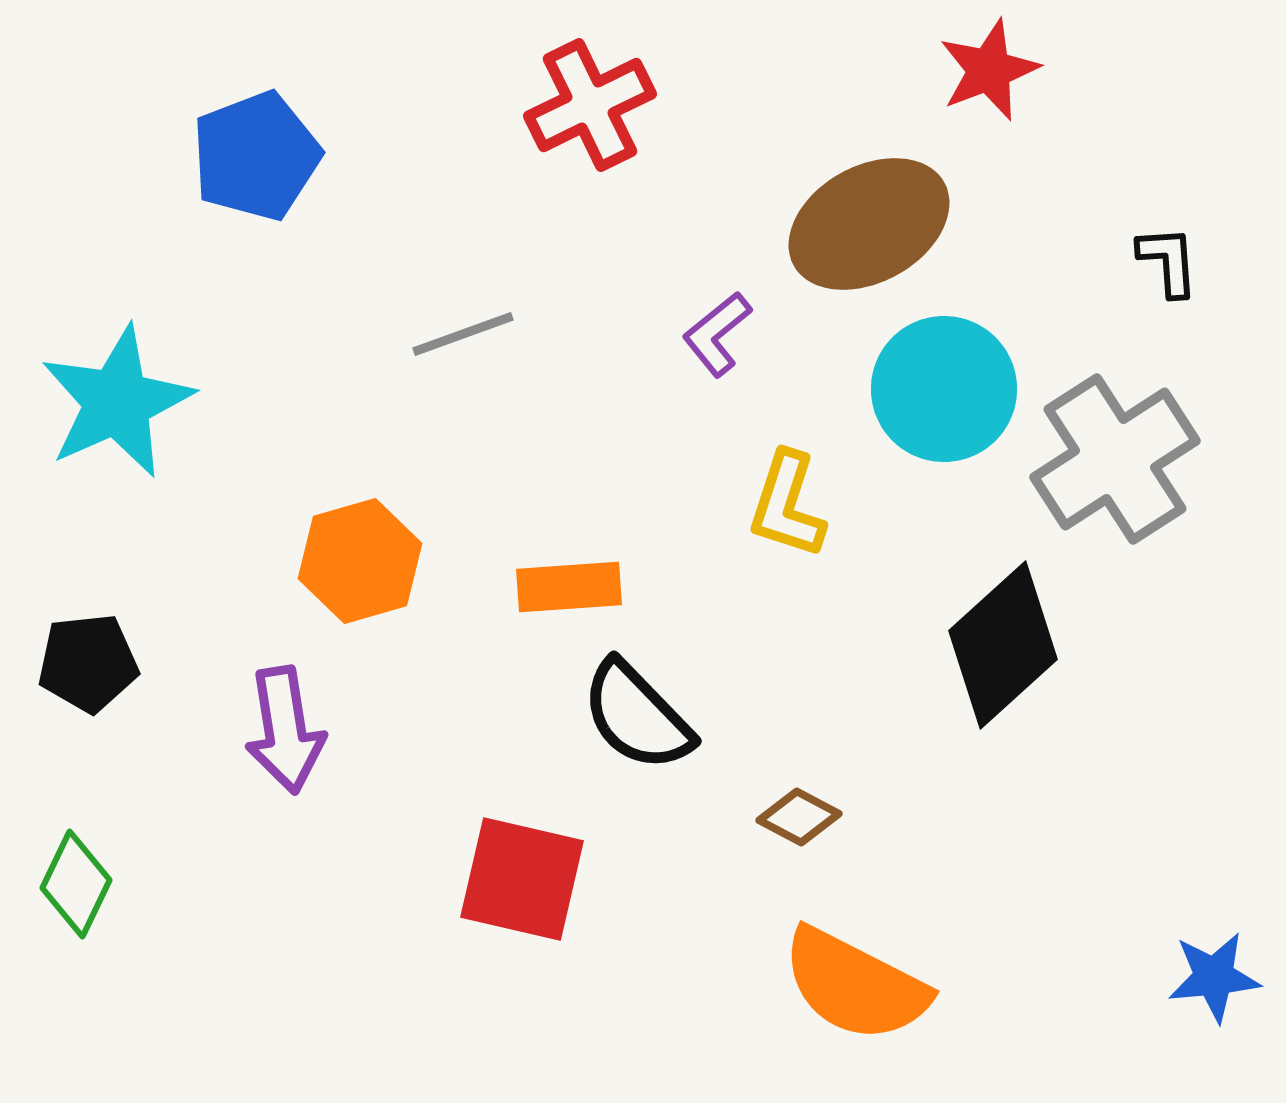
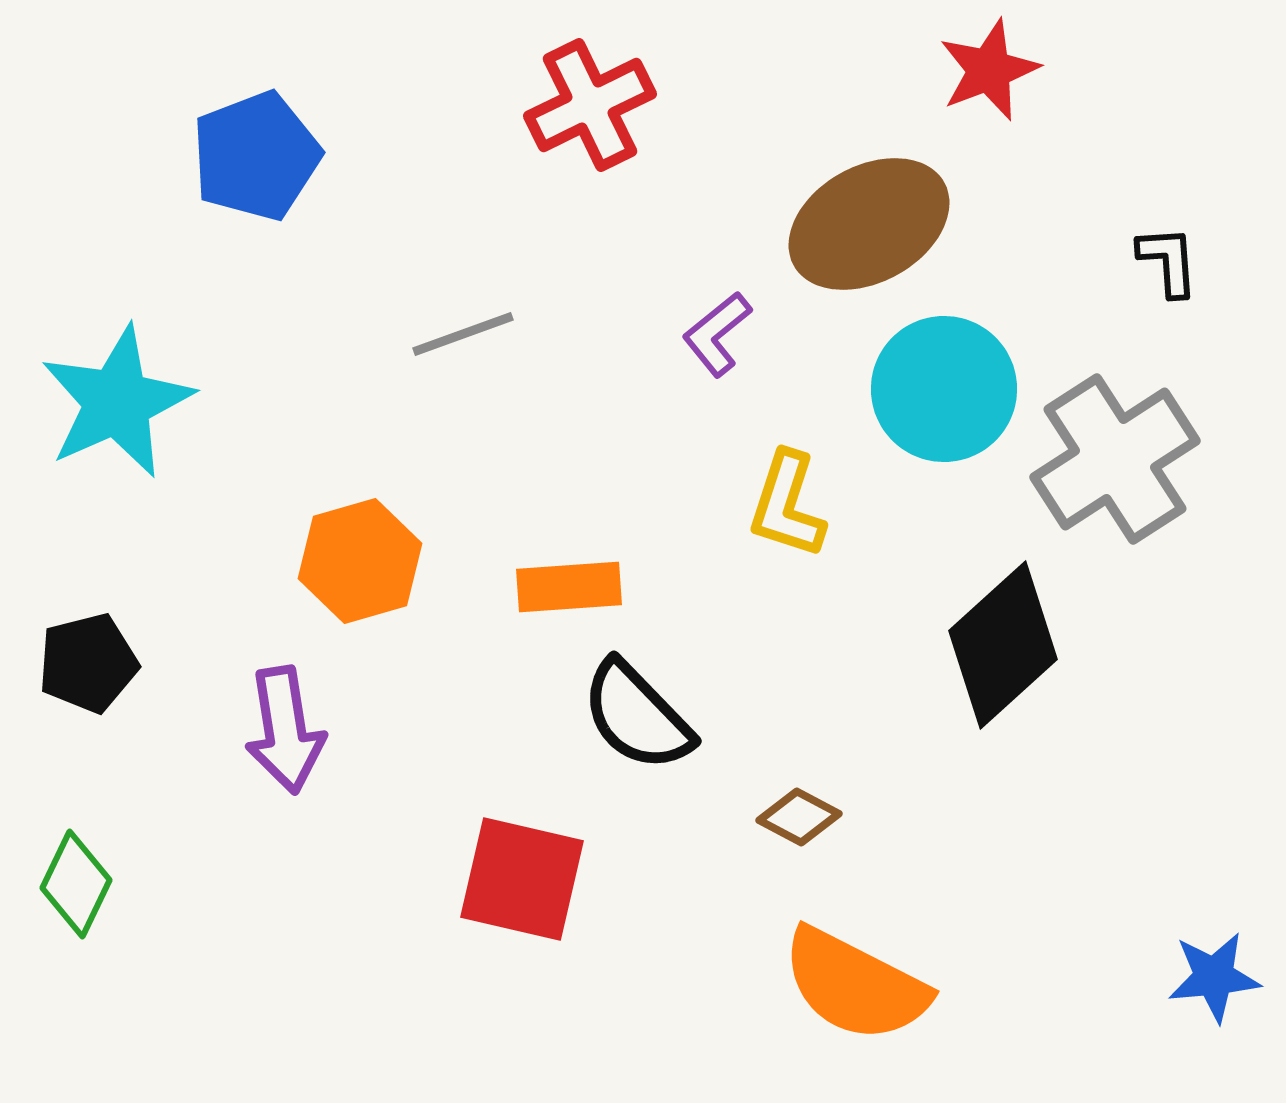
black pentagon: rotated 8 degrees counterclockwise
